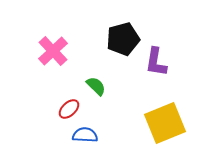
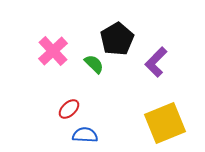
black pentagon: moved 6 px left; rotated 16 degrees counterclockwise
purple L-shape: rotated 36 degrees clockwise
green semicircle: moved 2 px left, 22 px up
